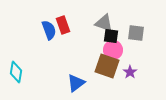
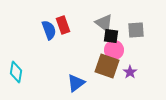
gray triangle: rotated 18 degrees clockwise
gray square: moved 3 px up; rotated 12 degrees counterclockwise
pink circle: moved 1 px right
